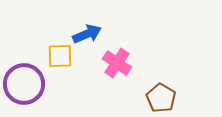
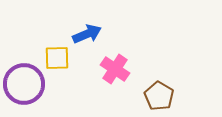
yellow square: moved 3 px left, 2 px down
pink cross: moved 2 px left, 6 px down
brown pentagon: moved 2 px left, 2 px up
